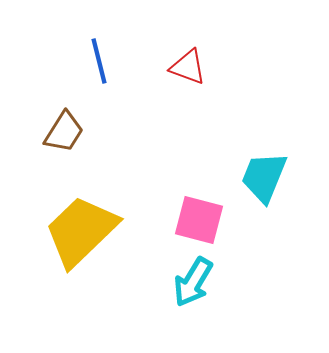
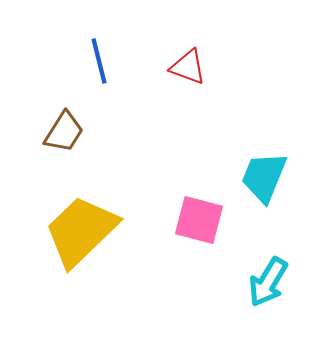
cyan arrow: moved 75 px right
